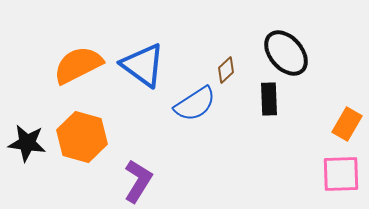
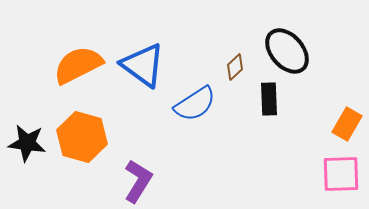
black ellipse: moved 1 px right, 2 px up
brown diamond: moved 9 px right, 3 px up
